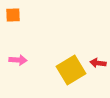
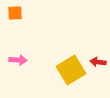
orange square: moved 2 px right, 2 px up
red arrow: moved 1 px up
